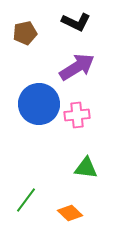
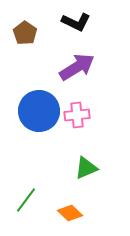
brown pentagon: rotated 25 degrees counterclockwise
blue circle: moved 7 px down
green triangle: rotated 30 degrees counterclockwise
